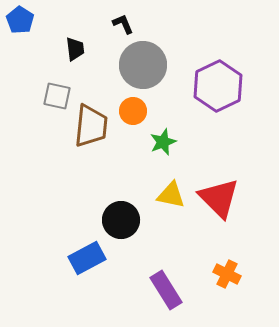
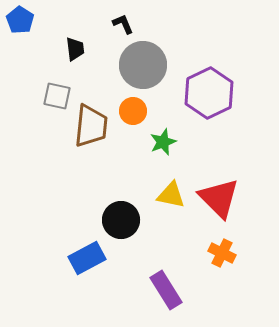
purple hexagon: moved 9 px left, 7 px down
orange cross: moved 5 px left, 21 px up
